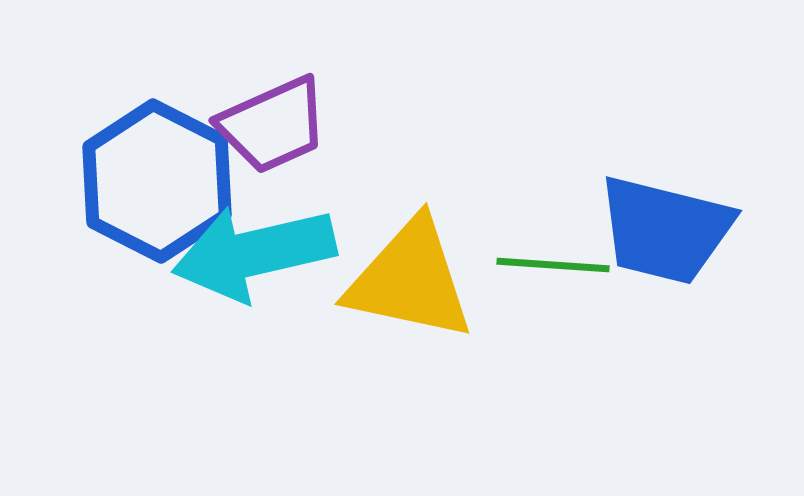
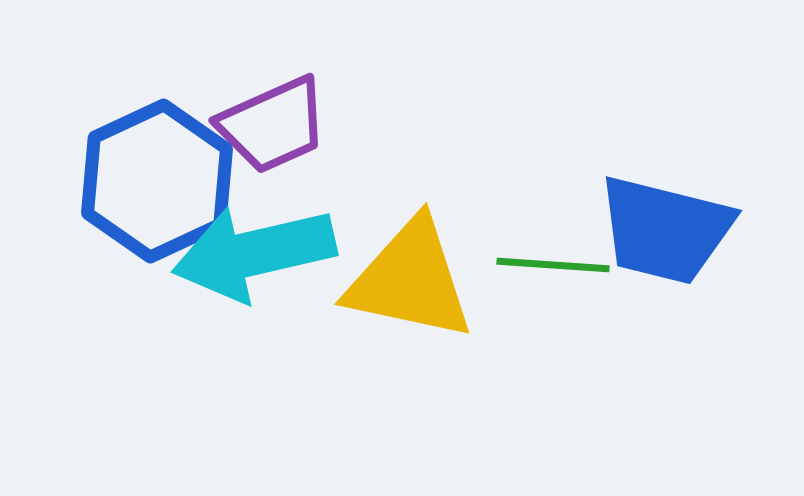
blue hexagon: rotated 8 degrees clockwise
